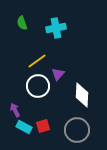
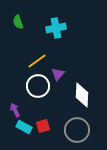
green semicircle: moved 4 px left, 1 px up
